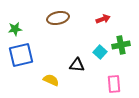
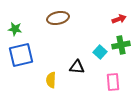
red arrow: moved 16 px right
green star: rotated 16 degrees clockwise
black triangle: moved 2 px down
yellow semicircle: rotated 112 degrees counterclockwise
pink rectangle: moved 1 px left, 2 px up
